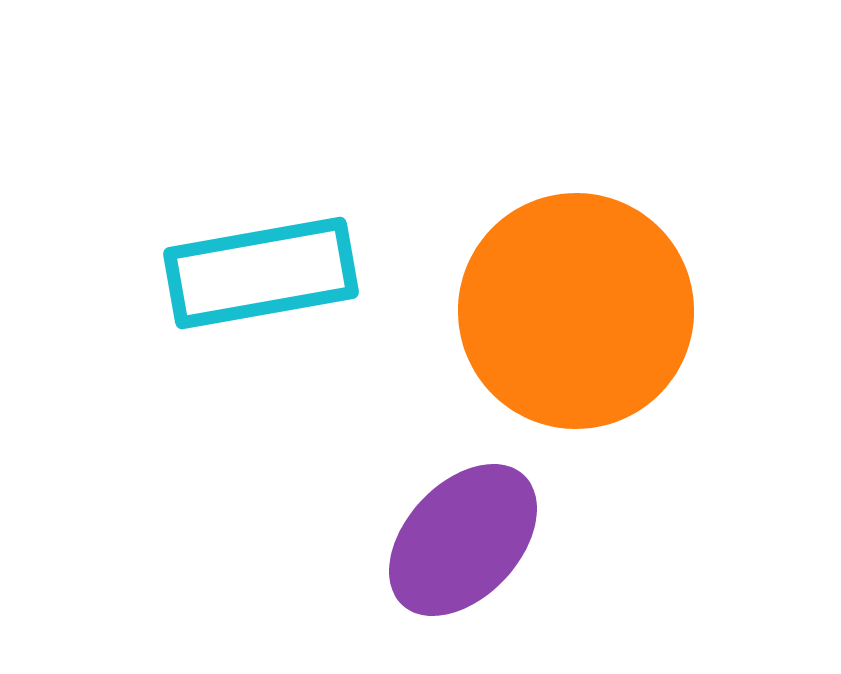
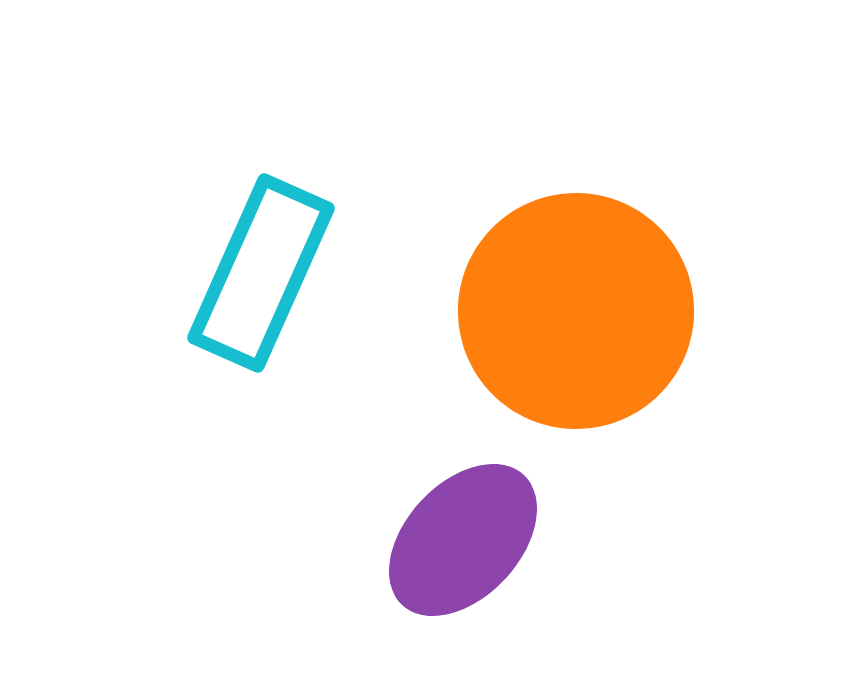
cyan rectangle: rotated 56 degrees counterclockwise
